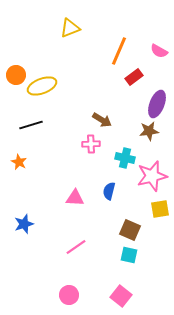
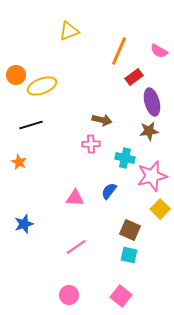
yellow triangle: moved 1 px left, 3 px down
purple ellipse: moved 5 px left, 2 px up; rotated 36 degrees counterclockwise
brown arrow: rotated 18 degrees counterclockwise
blue semicircle: rotated 24 degrees clockwise
yellow square: rotated 36 degrees counterclockwise
